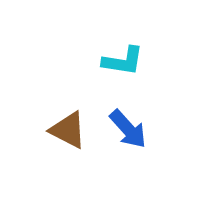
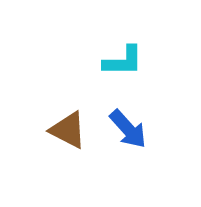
cyan L-shape: rotated 9 degrees counterclockwise
